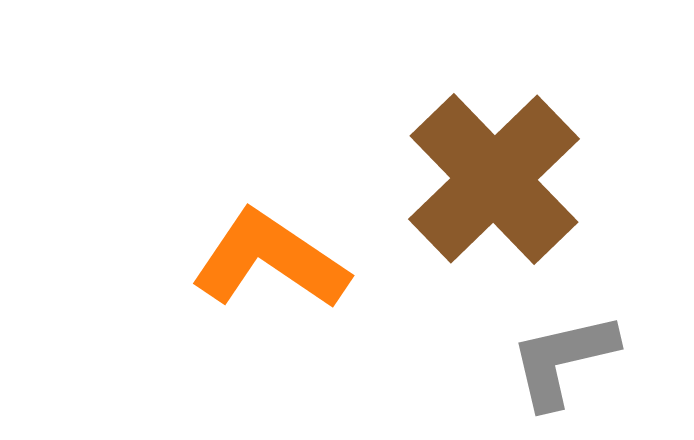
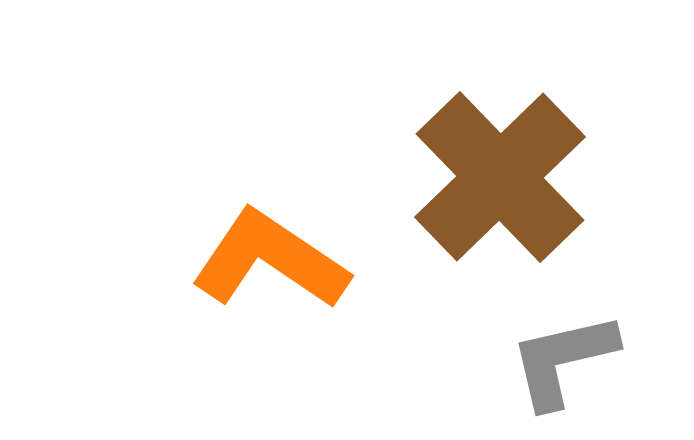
brown cross: moved 6 px right, 2 px up
